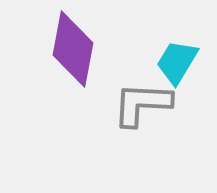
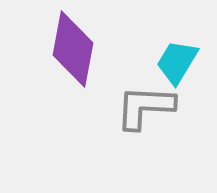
gray L-shape: moved 3 px right, 3 px down
